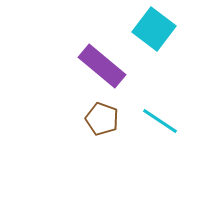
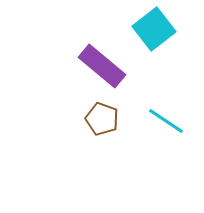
cyan square: rotated 15 degrees clockwise
cyan line: moved 6 px right
